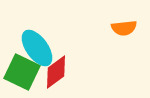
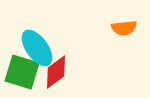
green square: rotated 9 degrees counterclockwise
